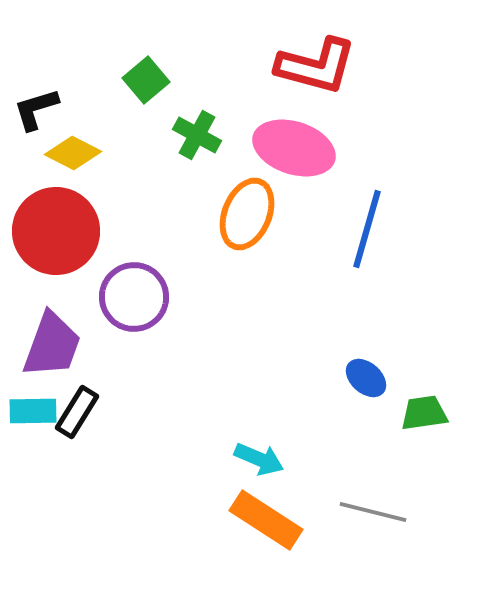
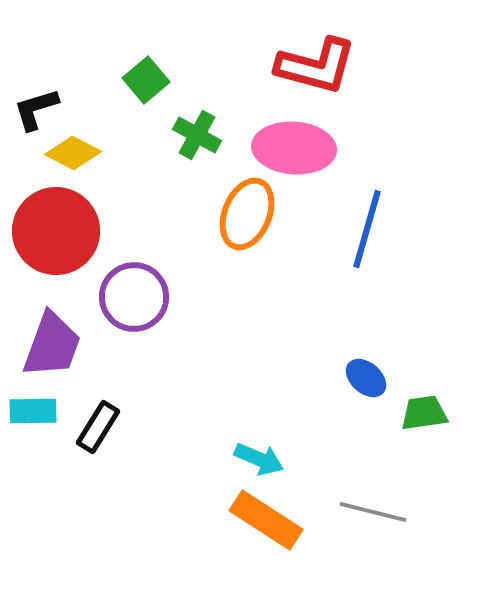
pink ellipse: rotated 14 degrees counterclockwise
black rectangle: moved 21 px right, 15 px down
